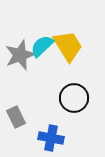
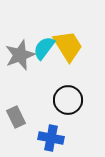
cyan semicircle: moved 2 px right, 2 px down; rotated 10 degrees counterclockwise
black circle: moved 6 px left, 2 px down
